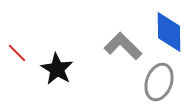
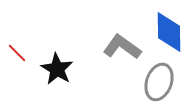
gray L-shape: moved 1 px left, 1 px down; rotated 9 degrees counterclockwise
